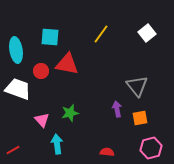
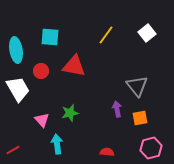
yellow line: moved 5 px right, 1 px down
red triangle: moved 7 px right, 2 px down
white trapezoid: rotated 40 degrees clockwise
